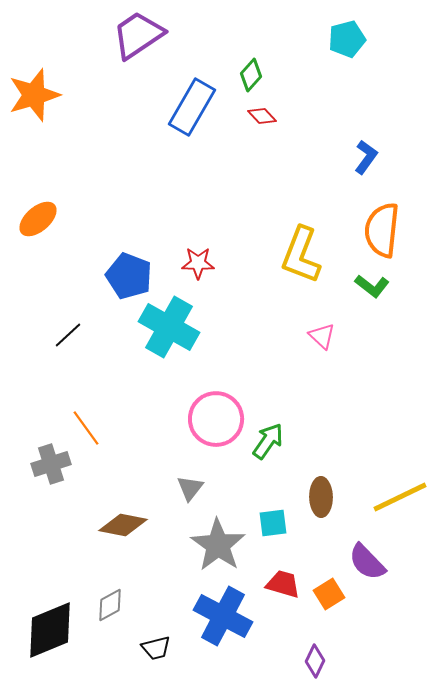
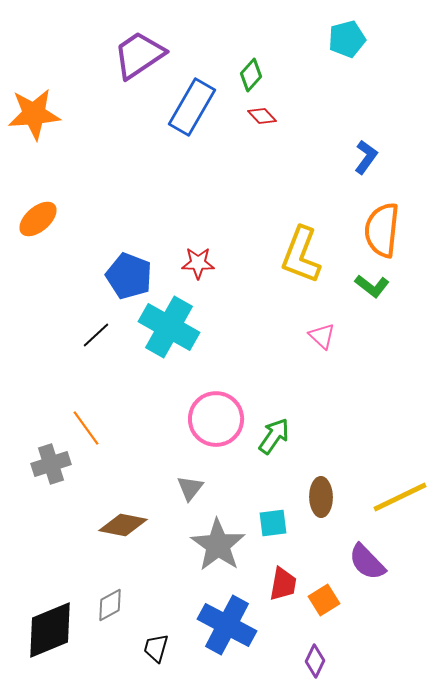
purple trapezoid: moved 1 px right, 20 px down
orange star: moved 19 px down; rotated 12 degrees clockwise
black line: moved 28 px right
green arrow: moved 6 px right, 5 px up
red trapezoid: rotated 84 degrees clockwise
orange square: moved 5 px left, 6 px down
blue cross: moved 4 px right, 9 px down
black trapezoid: rotated 120 degrees clockwise
